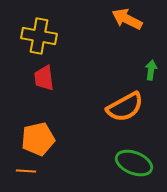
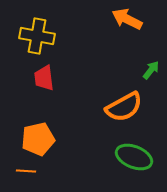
yellow cross: moved 2 px left
green arrow: rotated 30 degrees clockwise
orange semicircle: moved 1 px left
green ellipse: moved 6 px up
